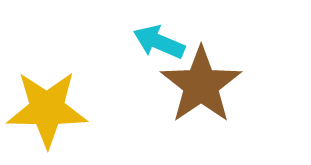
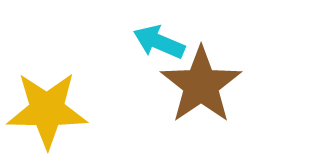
yellow star: moved 1 px down
